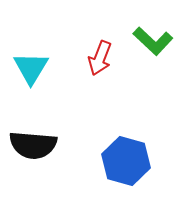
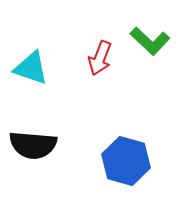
green L-shape: moved 3 px left
cyan triangle: rotated 42 degrees counterclockwise
